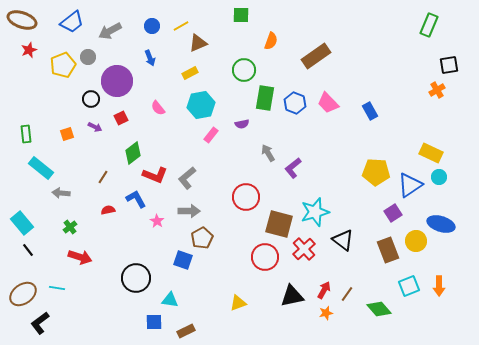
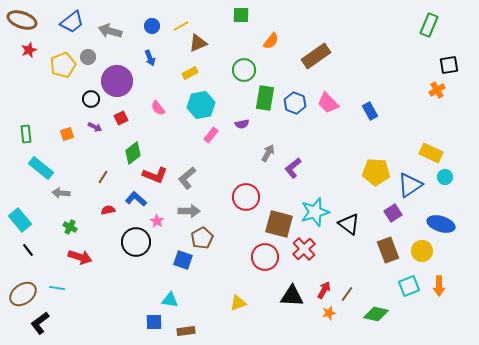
gray arrow at (110, 31): rotated 45 degrees clockwise
orange semicircle at (271, 41): rotated 18 degrees clockwise
gray arrow at (268, 153): rotated 60 degrees clockwise
cyan circle at (439, 177): moved 6 px right
blue L-shape at (136, 199): rotated 20 degrees counterclockwise
cyan rectangle at (22, 223): moved 2 px left, 3 px up
green cross at (70, 227): rotated 24 degrees counterclockwise
black triangle at (343, 240): moved 6 px right, 16 px up
yellow circle at (416, 241): moved 6 px right, 10 px down
black circle at (136, 278): moved 36 px up
black triangle at (292, 296): rotated 15 degrees clockwise
green diamond at (379, 309): moved 3 px left, 5 px down; rotated 35 degrees counterclockwise
orange star at (326, 313): moved 3 px right
brown rectangle at (186, 331): rotated 18 degrees clockwise
